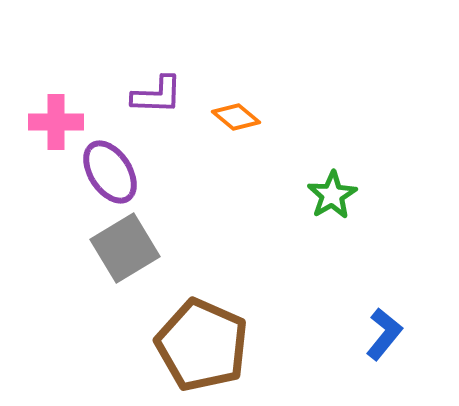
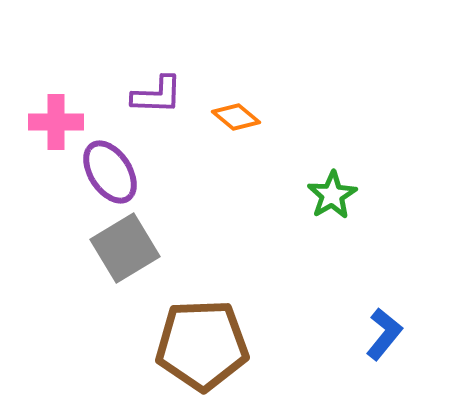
brown pentagon: rotated 26 degrees counterclockwise
